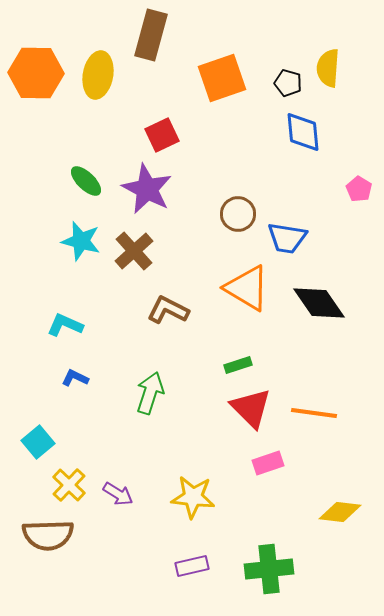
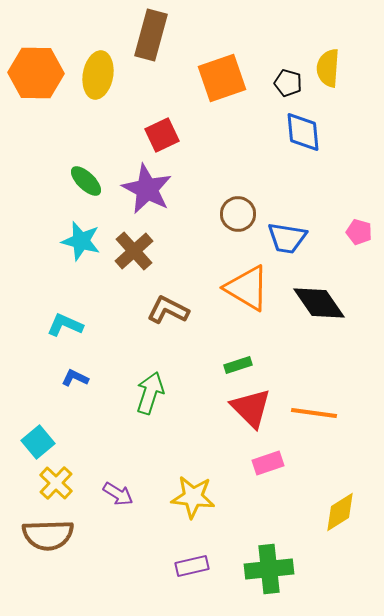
pink pentagon: moved 43 px down; rotated 15 degrees counterclockwise
yellow cross: moved 13 px left, 2 px up
yellow diamond: rotated 39 degrees counterclockwise
